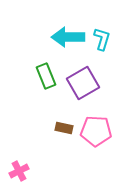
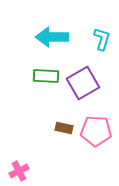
cyan arrow: moved 16 px left
green rectangle: rotated 65 degrees counterclockwise
